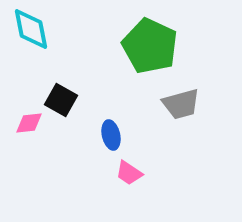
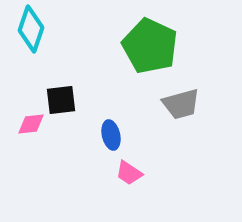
cyan diamond: rotated 30 degrees clockwise
black square: rotated 36 degrees counterclockwise
pink diamond: moved 2 px right, 1 px down
